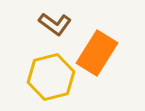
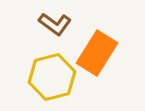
yellow hexagon: moved 1 px right
